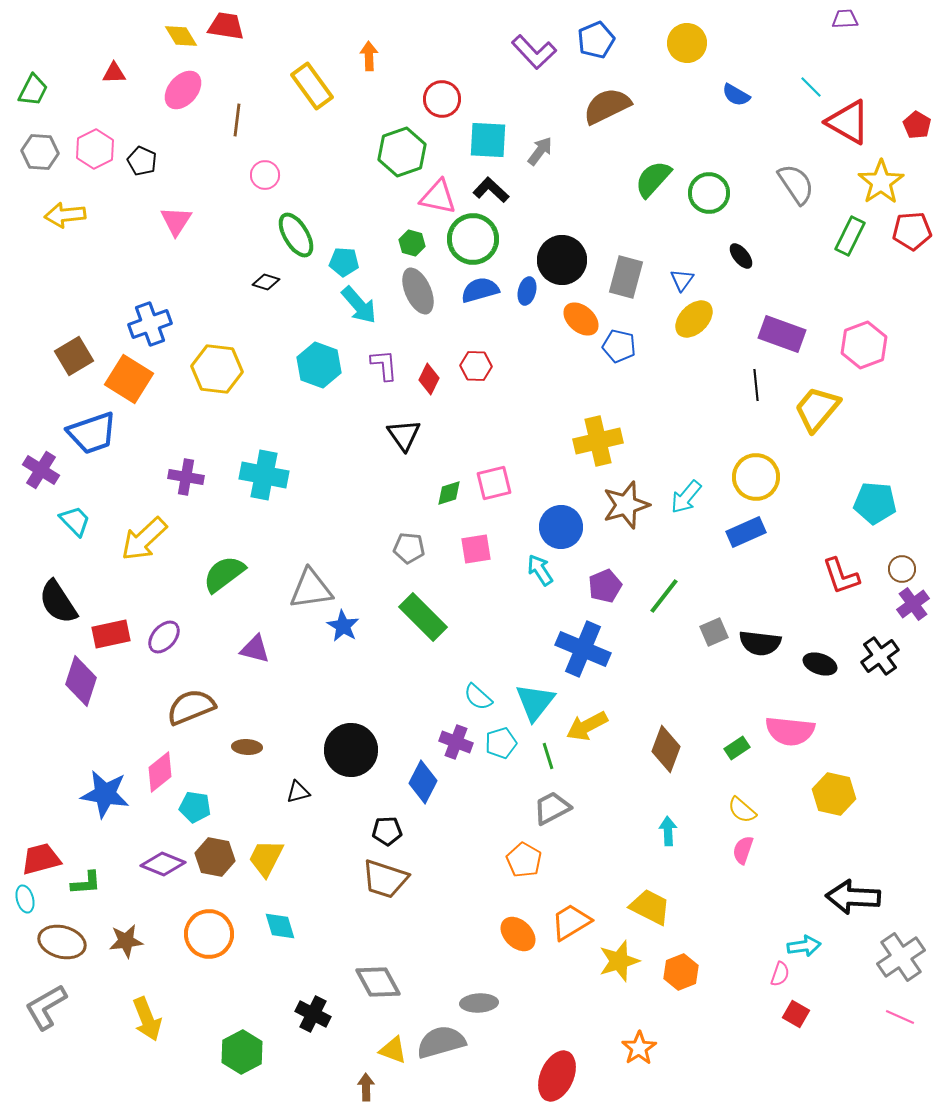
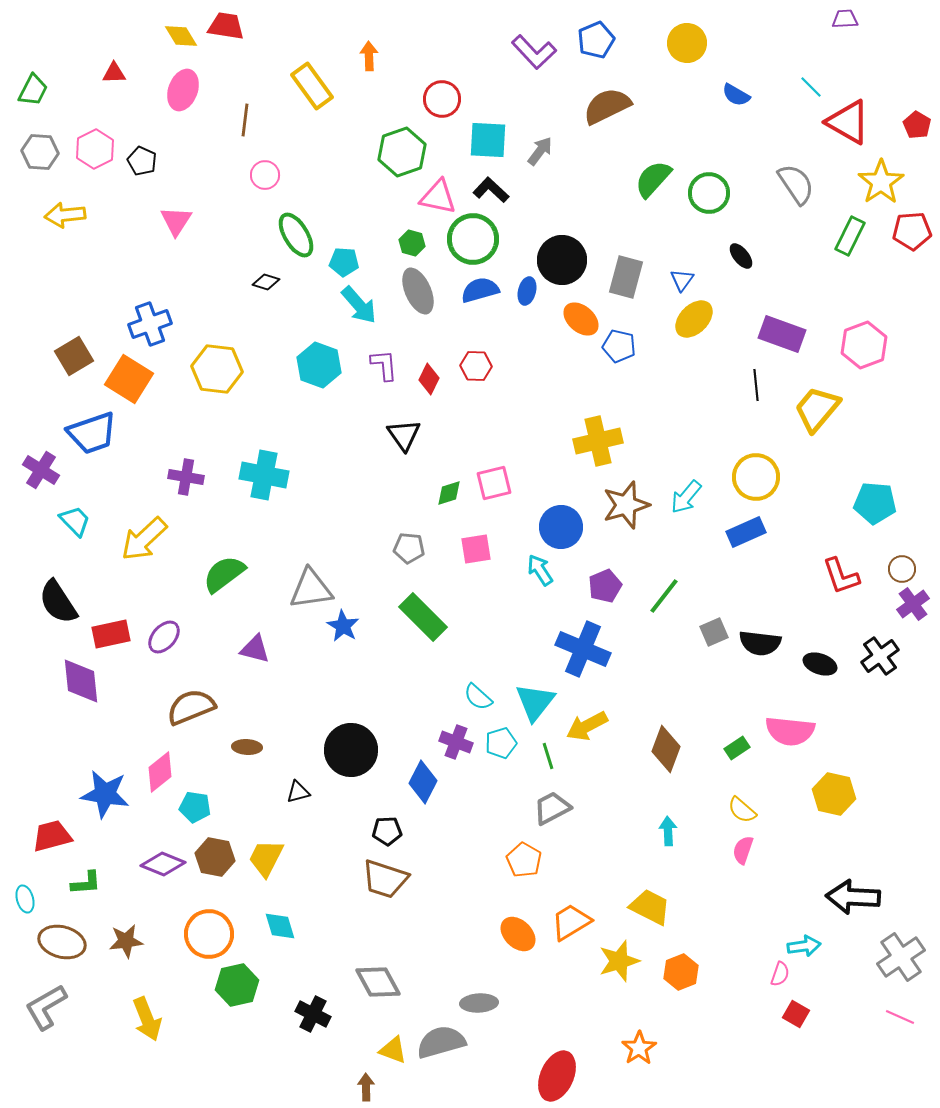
pink ellipse at (183, 90): rotated 21 degrees counterclockwise
brown line at (237, 120): moved 8 px right
purple diamond at (81, 681): rotated 24 degrees counterclockwise
red trapezoid at (41, 859): moved 11 px right, 23 px up
green hexagon at (242, 1052): moved 5 px left, 67 px up; rotated 15 degrees clockwise
